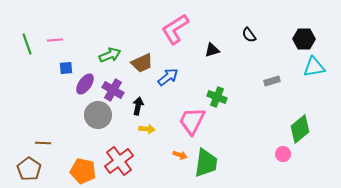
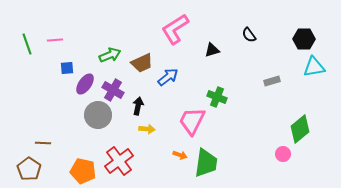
blue square: moved 1 px right
